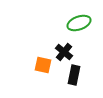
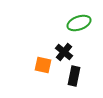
black rectangle: moved 1 px down
